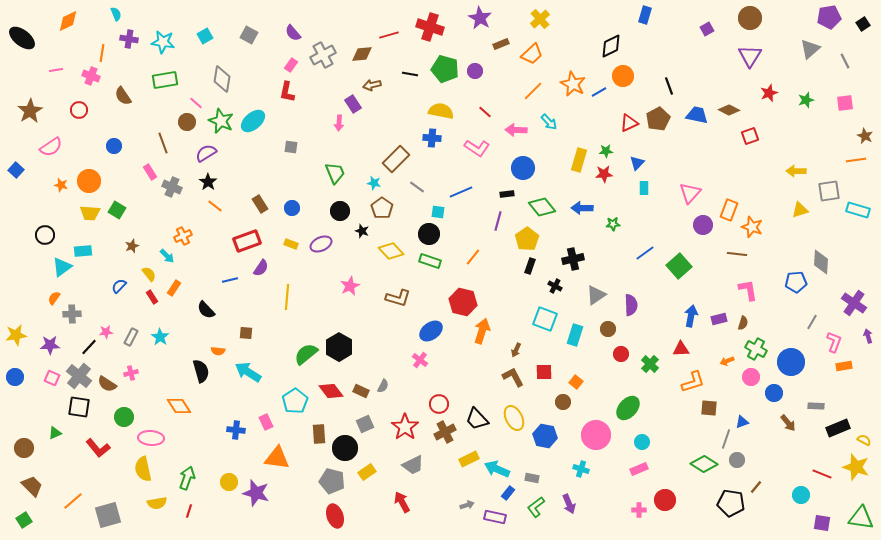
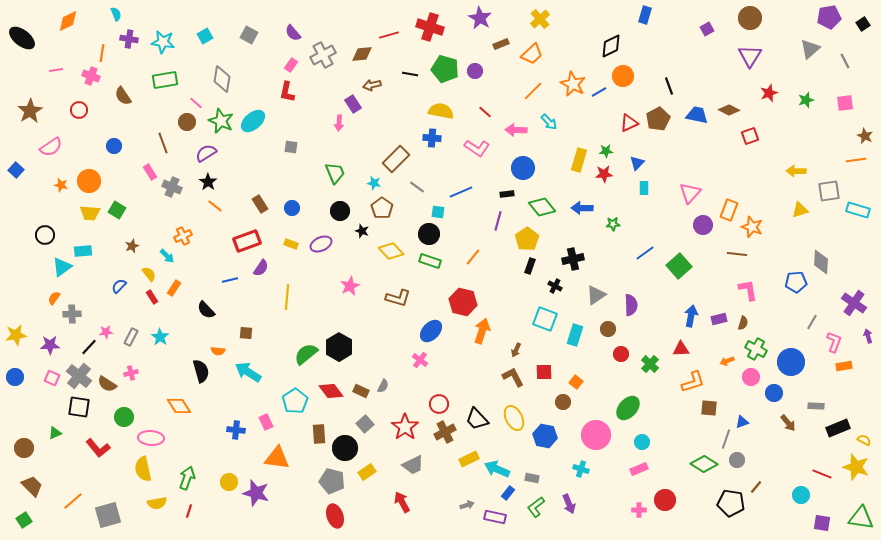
blue ellipse at (431, 331): rotated 10 degrees counterclockwise
gray square at (365, 424): rotated 18 degrees counterclockwise
